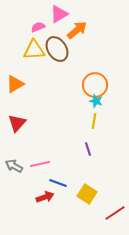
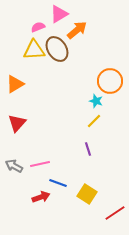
orange circle: moved 15 px right, 4 px up
yellow line: rotated 35 degrees clockwise
red arrow: moved 4 px left
